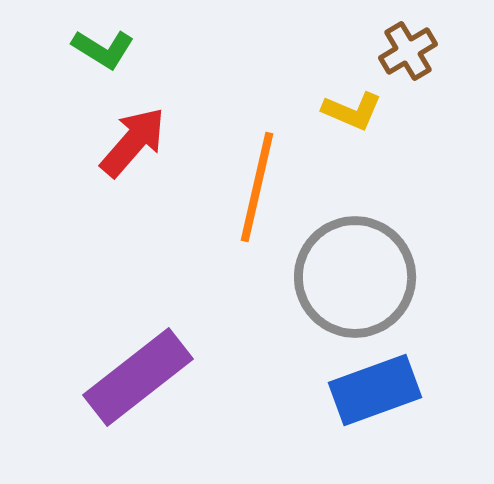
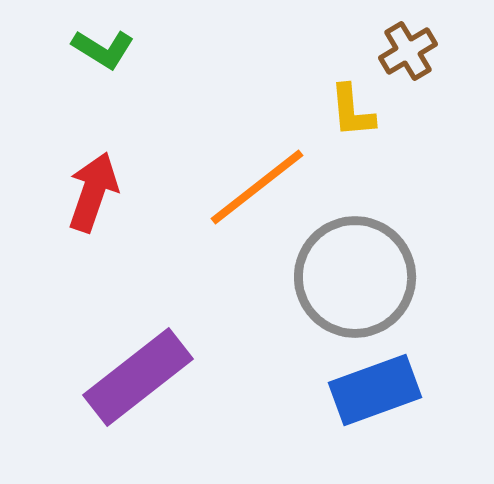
yellow L-shape: rotated 62 degrees clockwise
red arrow: moved 40 px left, 50 px down; rotated 22 degrees counterclockwise
orange line: rotated 39 degrees clockwise
